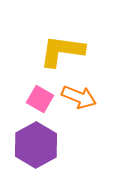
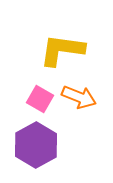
yellow L-shape: moved 1 px up
